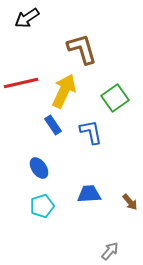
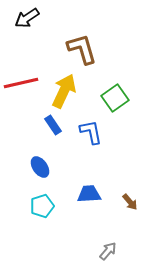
blue ellipse: moved 1 px right, 1 px up
gray arrow: moved 2 px left
